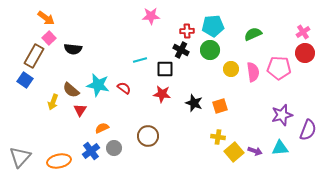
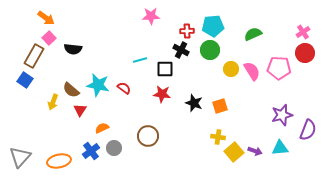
pink semicircle: moved 1 px left, 1 px up; rotated 24 degrees counterclockwise
